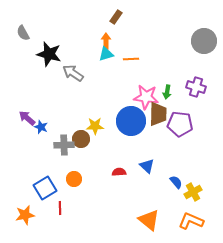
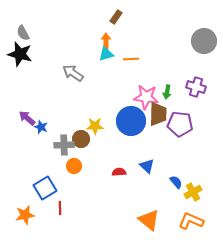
black star: moved 29 px left
orange circle: moved 13 px up
